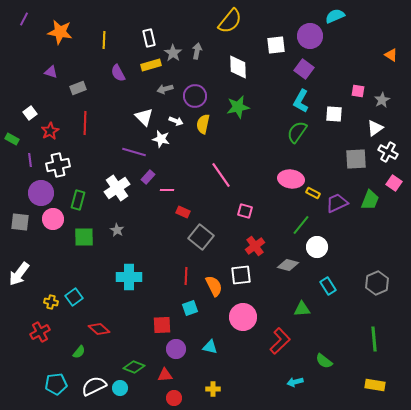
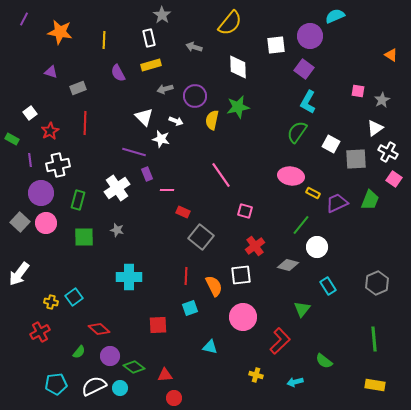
yellow semicircle at (230, 21): moved 2 px down
gray arrow at (197, 51): moved 3 px left, 4 px up; rotated 84 degrees counterclockwise
gray star at (173, 53): moved 11 px left, 38 px up
cyan L-shape at (301, 101): moved 7 px right, 1 px down
white square at (334, 114): moved 3 px left, 30 px down; rotated 24 degrees clockwise
yellow semicircle at (203, 124): moved 9 px right, 4 px up
purple rectangle at (148, 177): moved 1 px left, 3 px up; rotated 64 degrees counterclockwise
pink ellipse at (291, 179): moved 3 px up
pink square at (394, 183): moved 4 px up
pink circle at (53, 219): moved 7 px left, 4 px down
gray square at (20, 222): rotated 36 degrees clockwise
gray star at (117, 230): rotated 16 degrees counterclockwise
green triangle at (302, 309): rotated 48 degrees counterclockwise
red square at (162, 325): moved 4 px left
purple circle at (176, 349): moved 66 px left, 7 px down
green diamond at (134, 367): rotated 15 degrees clockwise
yellow cross at (213, 389): moved 43 px right, 14 px up; rotated 16 degrees clockwise
